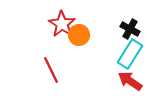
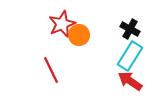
red star: rotated 16 degrees clockwise
cyan rectangle: moved 2 px down
